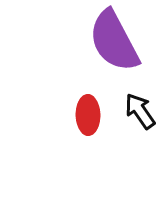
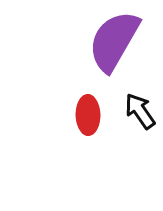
purple semicircle: rotated 58 degrees clockwise
